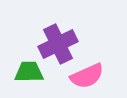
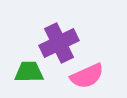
purple cross: moved 1 px right, 1 px up
